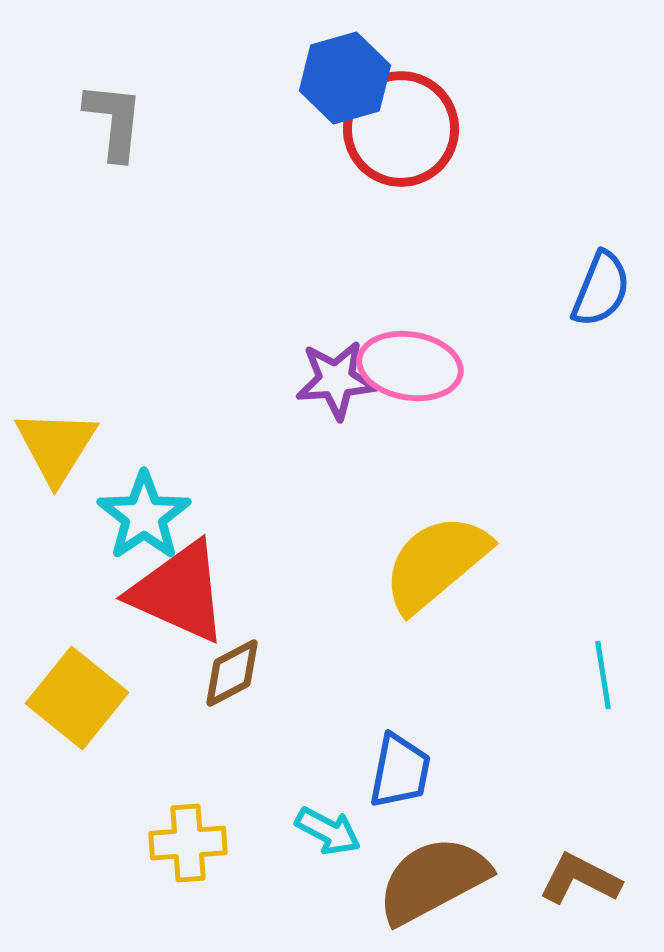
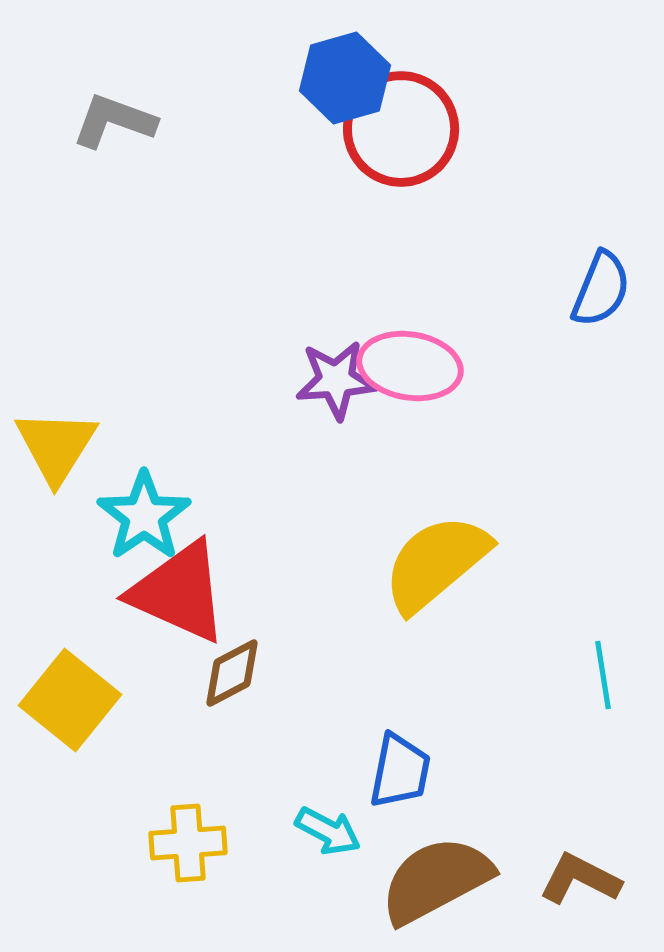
gray L-shape: rotated 76 degrees counterclockwise
yellow square: moved 7 px left, 2 px down
brown semicircle: moved 3 px right
